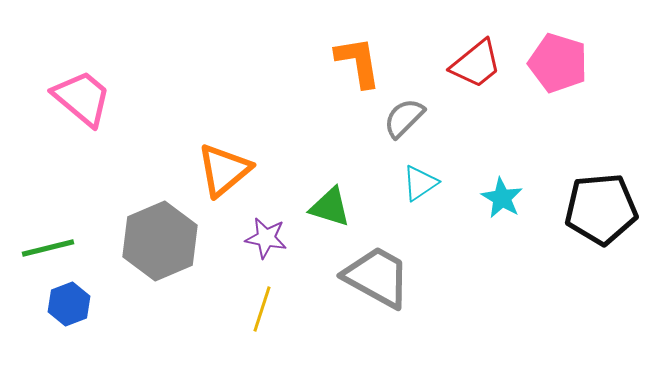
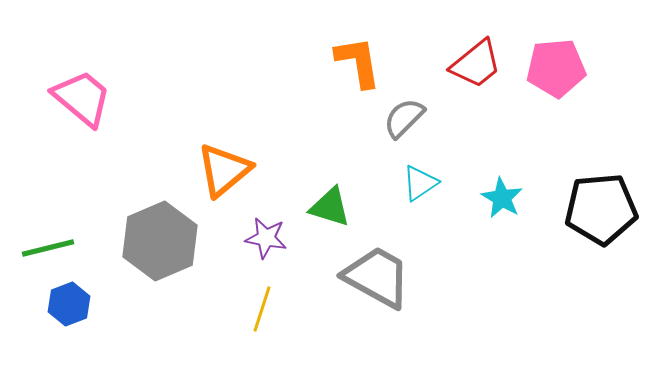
pink pentagon: moved 2 px left, 5 px down; rotated 22 degrees counterclockwise
